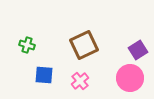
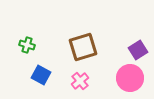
brown square: moved 1 px left, 2 px down; rotated 8 degrees clockwise
blue square: moved 3 px left; rotated 24 degrees clockwise
